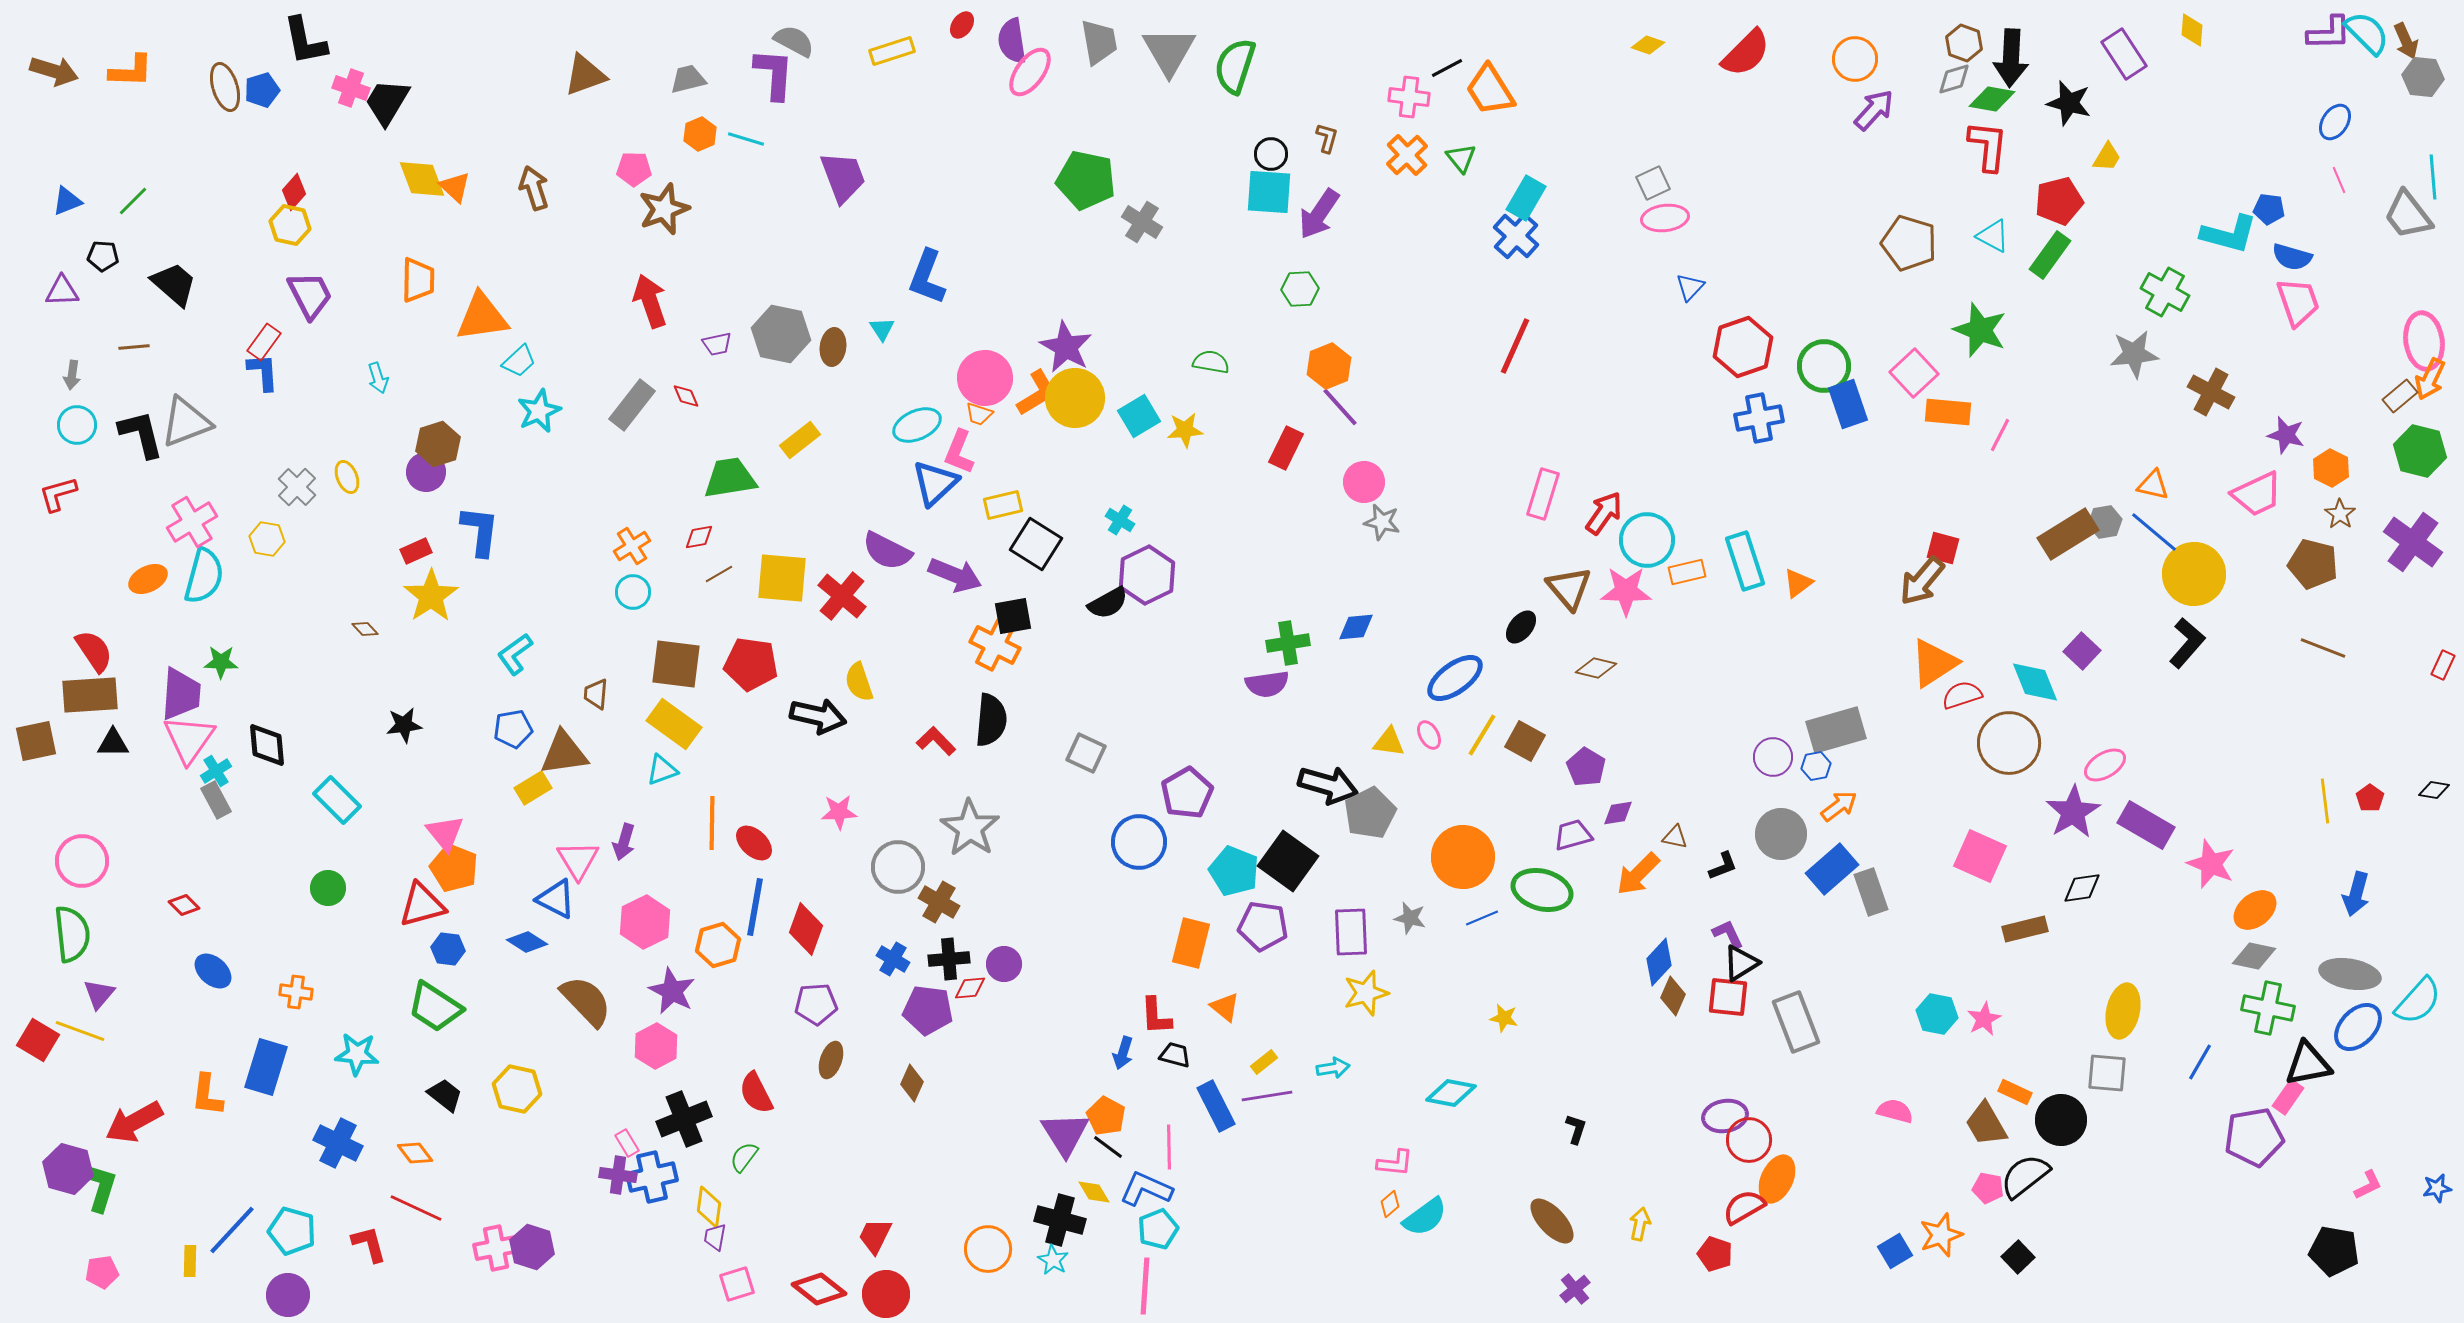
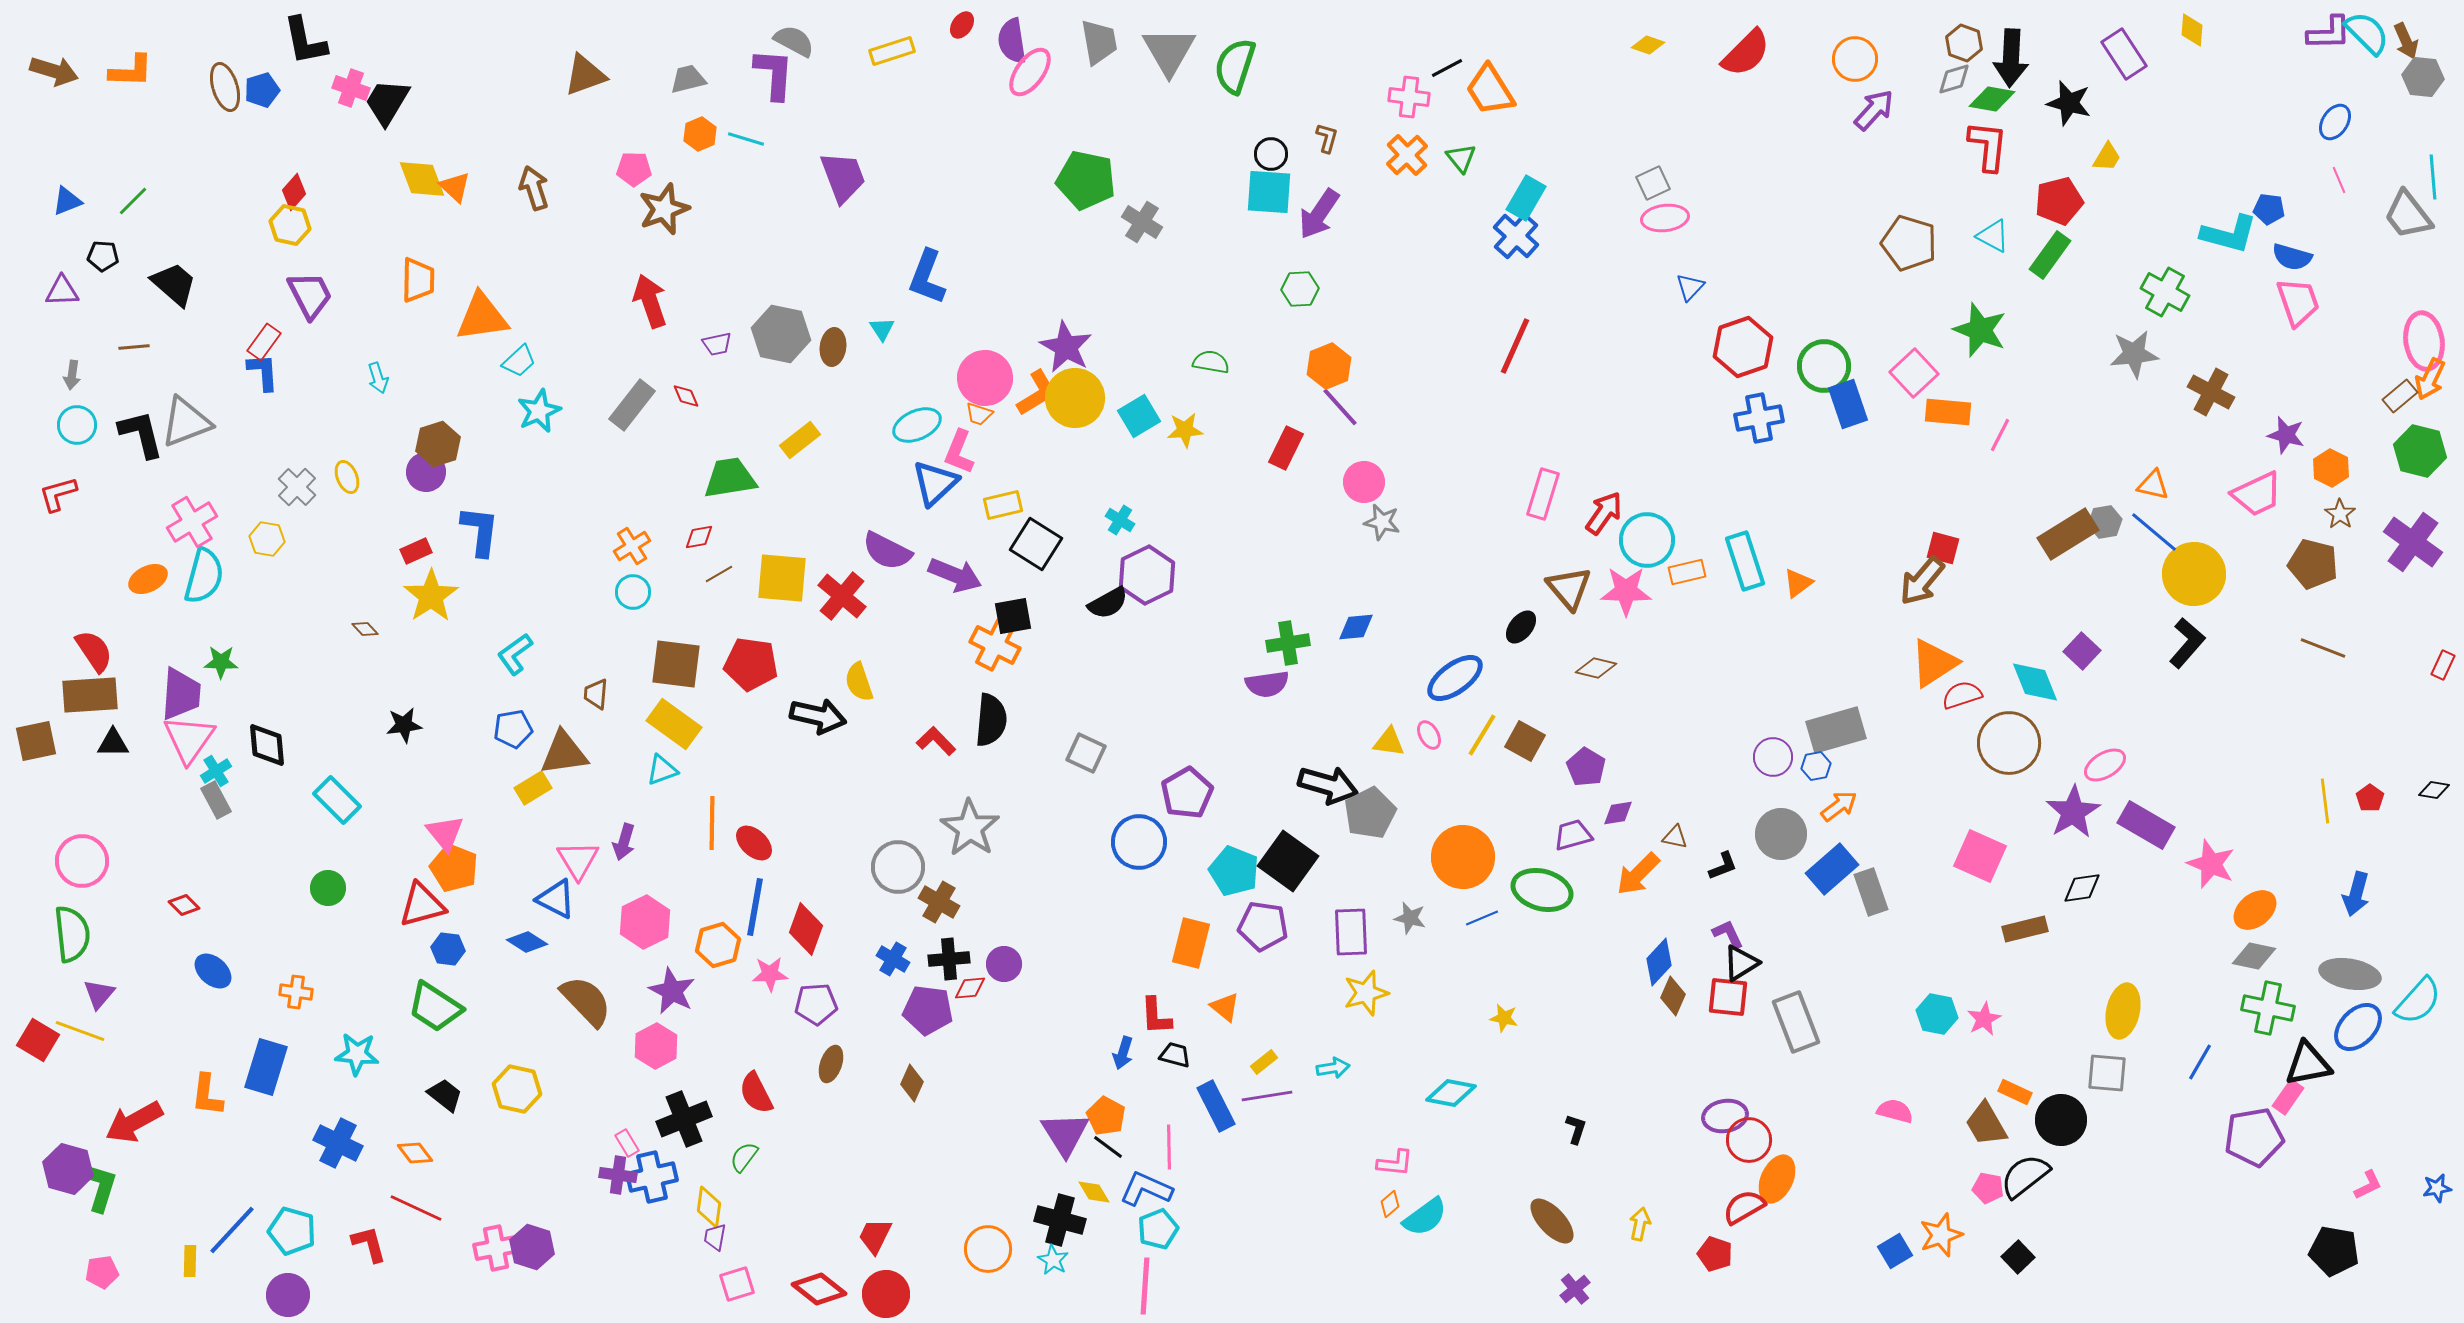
pink star at (839, 812): moved 69 px left, 162 px down
brown ellipse at (831, 1060): moved 4 px down
